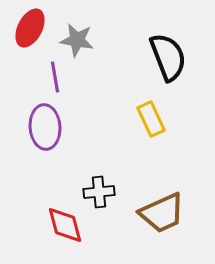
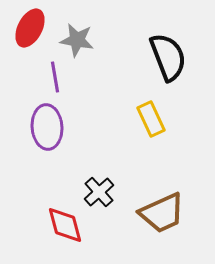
purple ellipse: moved 2 px right
black cross: rotated 36 degrees counterclockwise
